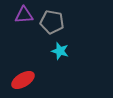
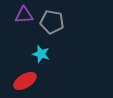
cyan star: moved 19 px left, 3 px down
red ellipse: moved 2 px right, 1 px down
